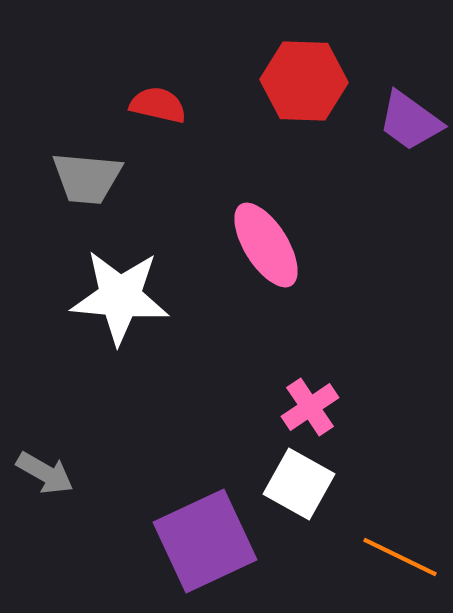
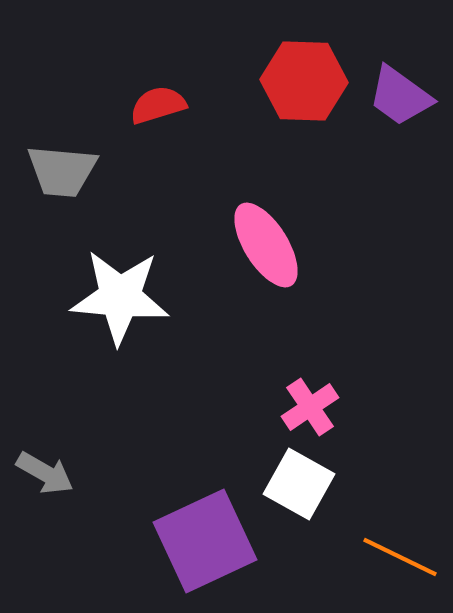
red semicircle: rotated 30 degrees counterclockwise
purple trapezoid: moved 10 px left, 25 px up
gray trapezoid: moved 25 px left, 7 px up
